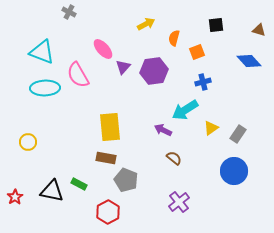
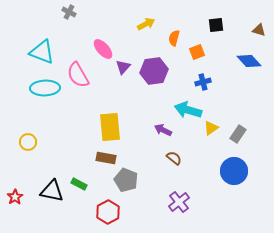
cyan arrow: moved 3 px right; rotated 48 degrees clockwise
